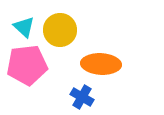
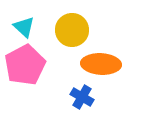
yellow circle: moved 12 px right
pink pentagon: moved 2 px left; rotated 21 degrees counterclockwise
